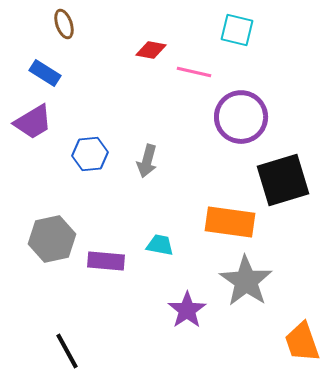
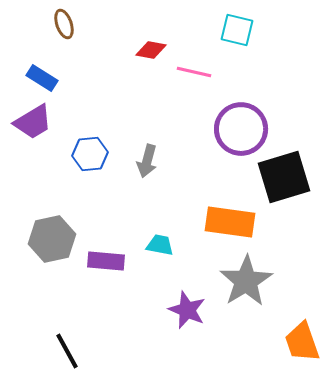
blue rectangle: moved 3 px left, 5 px down
purple circle: moved 12 px down
black square: moved 1 px right, 3 px up
gray star: rotated 6 degrees clockwise
purple star: rotated 15 degrees counterclockwise
